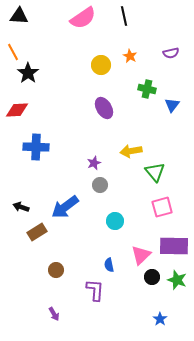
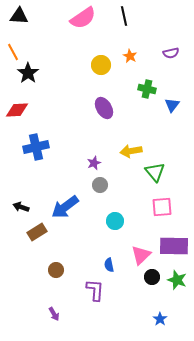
blue cross: rotated 15 degrees counterclockwise
pink square: rotated 10 degrees clockwise
